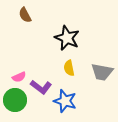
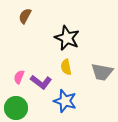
brown semicircle: moved 1 px down; rotated 56 degrees clockwise
yellow semicircle: moved 3 px left, 1 px up
pink semicircle: rotated 136 degrees clockwise
purple L-shape: moved 5 px up
green circle: moved 1 px right, 8 px down
